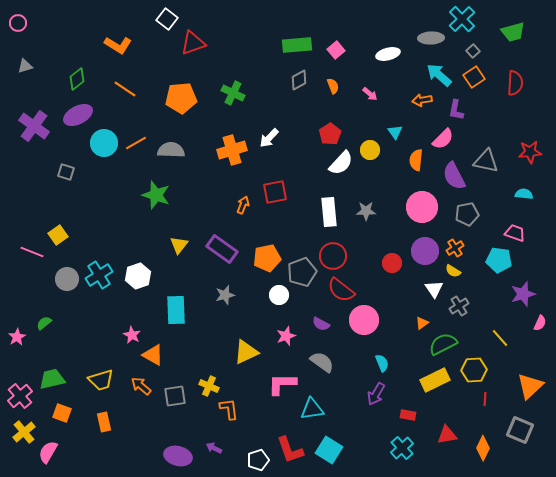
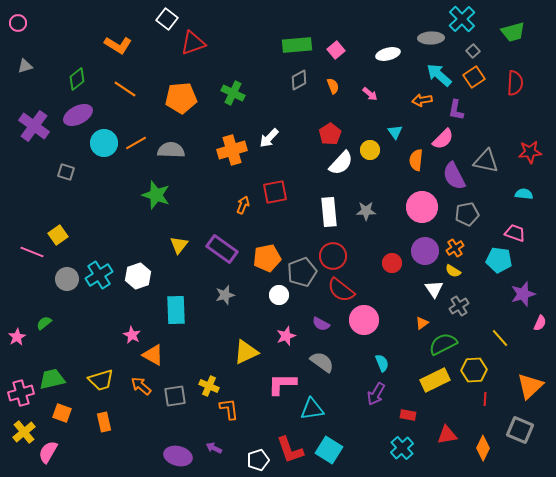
pink cross at (20, 396): moved 1 px right, 3 px up; rotated 25 degrees clockwise
